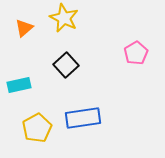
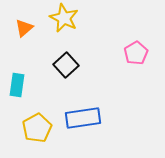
cyan rectangle: moved 2 px left; rotated 70 degrees counterclockwise
